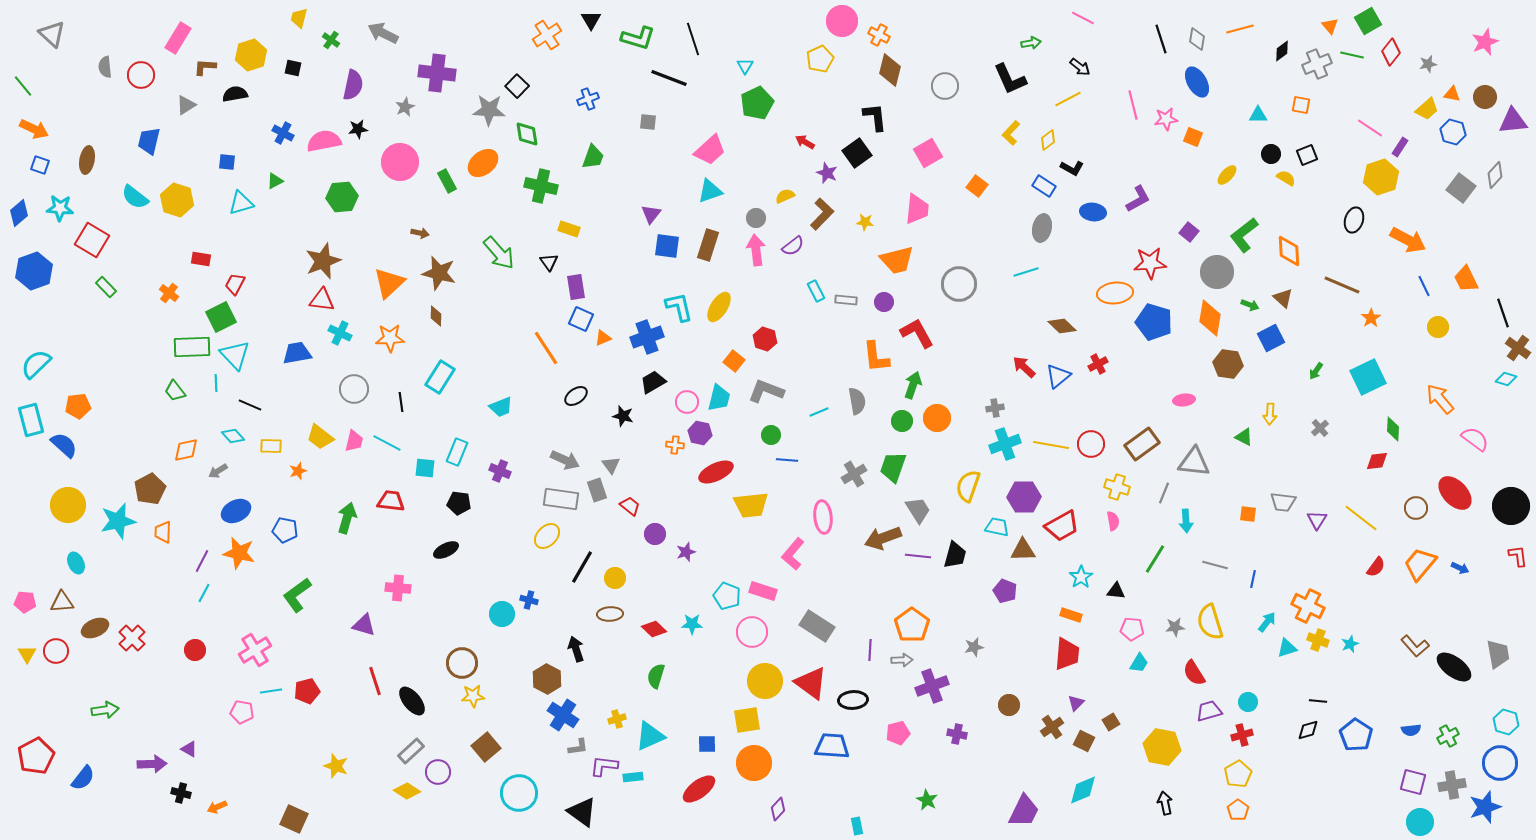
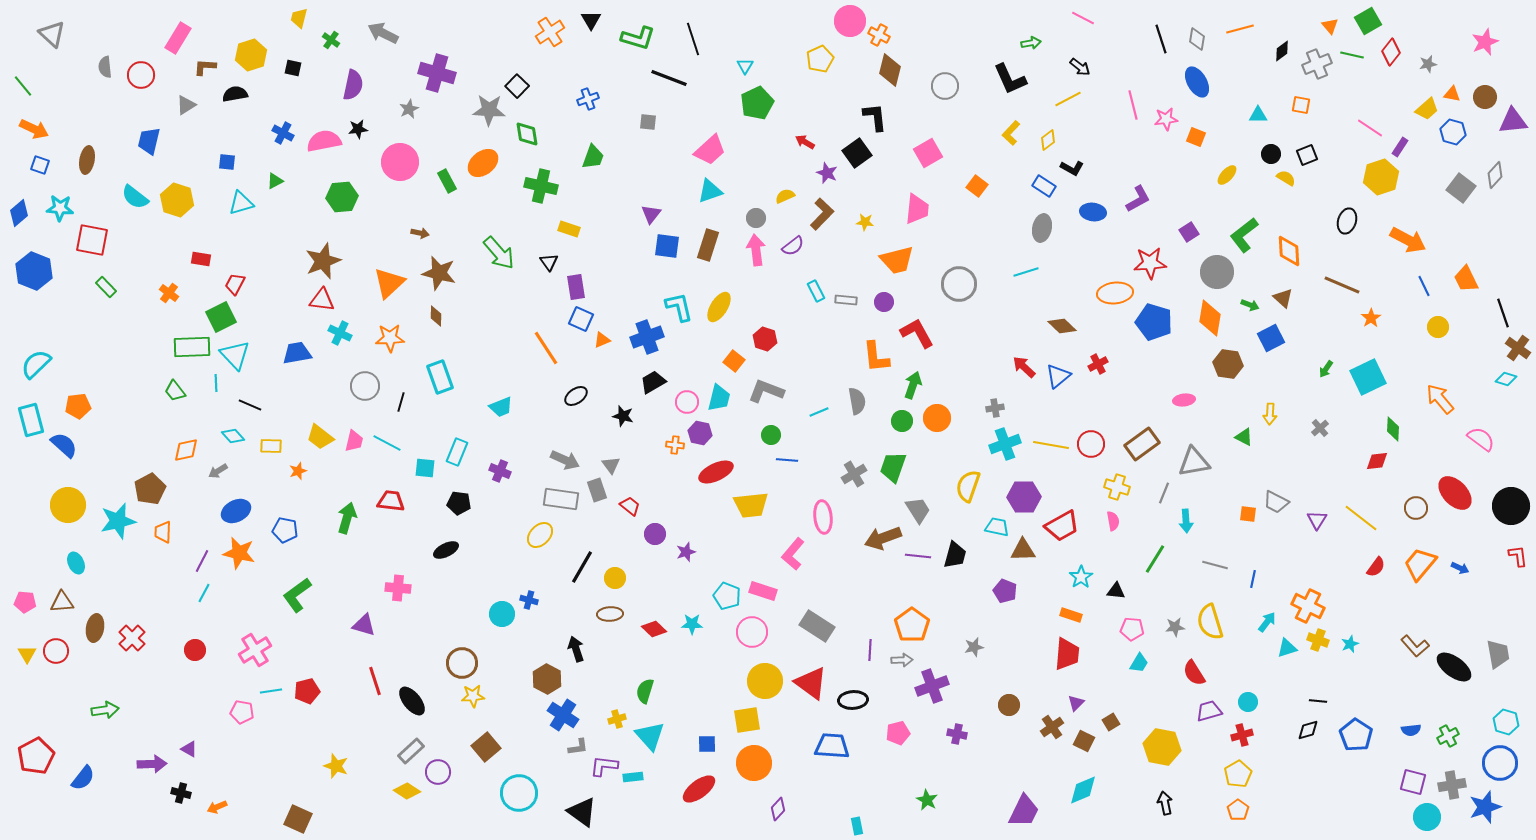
pink circle at (842, 21): moved 8 px right
orange cross at (547, 35): moved 3 px right, 3 px up
purple cross at (437, 73): rotated 9 degrees clockwise
gray star at (405, 107): moved 4 px right, 2 px down
orange square at (1193, 137): moved 3 px right
black ellipse at (1354, 220): moved 7 px left, 1 px down
purple square at (1189, 232): rotated 18 degrees clockwise
red square at (92, 240): rotated 20 degrees counterclockwise
blue hexagon at (34, 271): rotated 18 degrees counterclockwise
orange triangle at (603, 338): moved 1 px left, 2 px down
green arrow at (1316, 371): moved 10 px right, 2 px up
cyan rectangle at (440, 377): rotated 52 degrees counterclockwise
gray circle at (354, 389): moved 11 px right, 3 px up
black line at (401, 402): rotated 24 degrees clockwise
pink semicircle at (1475, 439): moved 6 px right
gray triangle at (1194, 462): rotated 16 degrees counterclockwise
gray trapezoid at (1283, 502): moved 7 px left; rotated 20 degrees clockwise
yellow ellipse at (547, 536): moved 7 px left, 1 px up
brown ellipse at (95, 628): rotated 56 degrees counterclockwise
green semicircle at (656, 676): moved 11 px left, 15 px down
cyan triangle at (650, 736): rotated 48 degrees counterclockwise
brown square at (294, 819): moved 4 px right
cyan circle at (1420, 822): moved 7 px right, 5 px up
